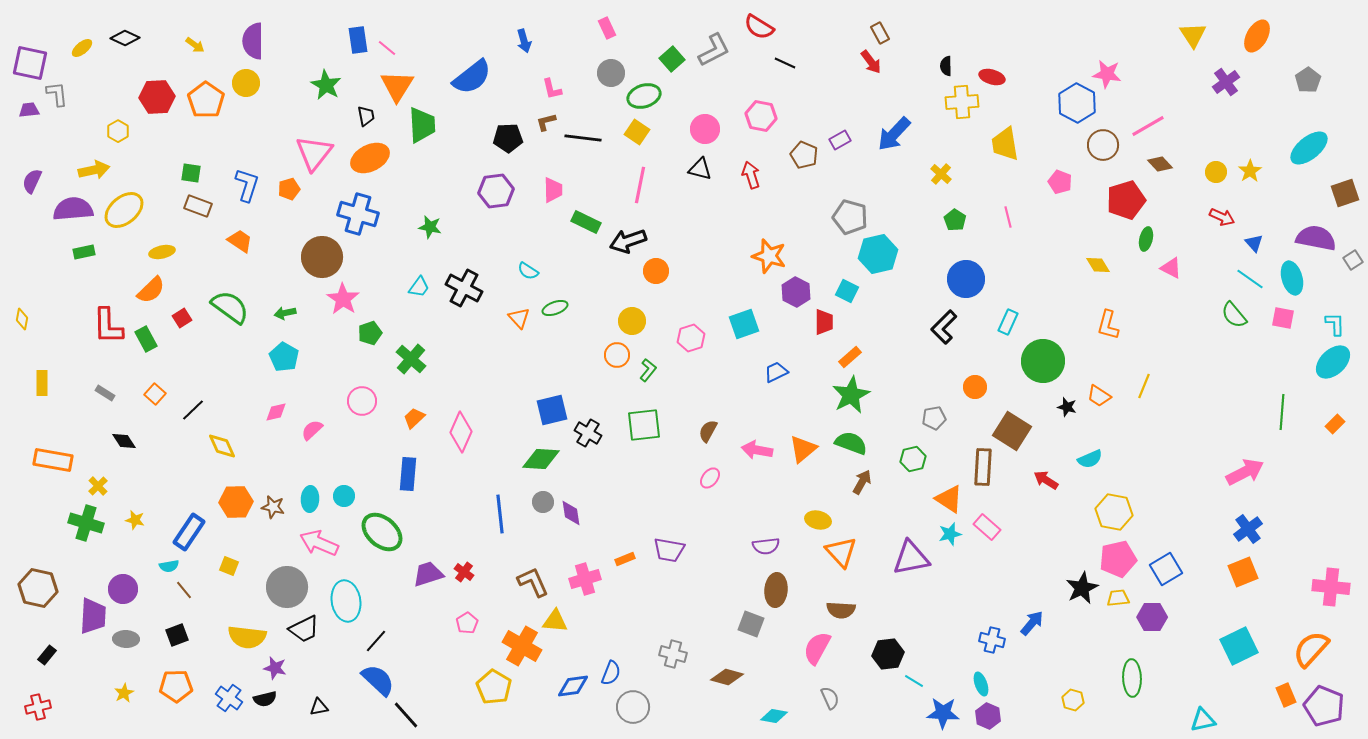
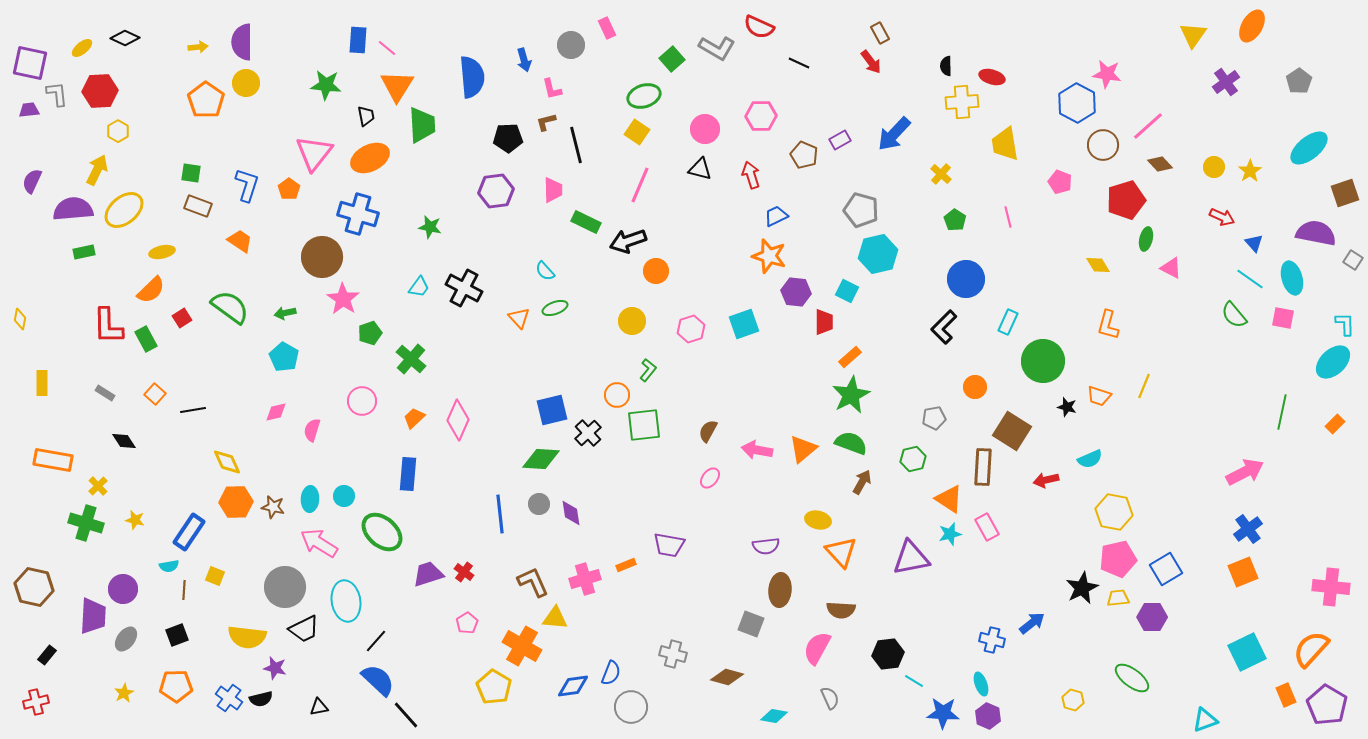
red semicircle at (759, 27): rotated 8 degrees counterclockwise
yellow triangle at (1193, 35): rotated 8 degrees clockwise
orange ellipse at (1257, 36): moved 5 px left, 10 px up
blue rectangle at (358, 40): rotated 12 degrees clockwise
purple semicircle at (253, 41): moved 11 px left, 1 px down
blue arrow at (524, 41): moved 19 px down
yellow arrow at (195, 45): moved 3 px right, 2 px down; rotated 42 degrees counterclockwise
gray L-shape at (714, 50): moved 3 px right, 2 px up; rotated 57 degrees clockwise
black line at (785, 63): moved 14 px right
gray circle at (611, 73): moved 40 px left, 28 px up
blue semicircle at (472, 77): rotated 57 degrees counterclockwise
gray pentagon at (1308, 80): moved 9 px left, 1 px down
green star at (326, 85): rotated 24 degrees counterclockwise
red hexagon at (157, 97): moved 57 px left, 6 px up
pink hexagon at (761, 116): rotated 12 degrees counterclockwise
pink line at (1148, 126): rotated 12 degrees counterclockwise
black line at (583, 138): moved 7 px left, 7 px down; rotated 69 degrees clockwise
yellow arrow at (94, 170): moved 3 px right; rotated 52 degrees counterclockwise
yellow circle at (1216, 172): moved 2 px left, 5 px up
pink line at (640, 185): rotated 12 degrees clockwise
orange pentagon at (289, 189): rotated 20 degrees counterclockwise
gray pentagon at (850, 217): moved 11 px right, 7 px up
purple semicircle at (1316, 238): moved 5 px up
gray square at (1353, 260): rotated 24 degrees counterclockwise
cyan semicircle at (528, 271): moved 17 px right; rotated 15 degrees clockwise
purple hexagon at (796, 292): rotated 20 degrees counterclockwise
yellow diamond at (22, 319): moved 2 px left
cyan L-shape at (1335, 324): moved 10 px right
pink hexagon at (691, 338): moved 9 px up
orange circle at (617, 355): moved 40 px down
blue trapezoid at (776, 372): moved 156 px up
orange trapezoid at (1099, 396): rotated 15 degrees counterclockwise
black line at (193, 410): rotated 35 degrees clockwise
green line at (1282, 412): rotated 8 degrees clockwise
pink semicircle at (312, 430): rotated 30 degrees counterclockwise
pink diamond at (461, 432): moved 3 px left, 12 px up
black cross at (588, 433): rotated 16 degrees clockwise
yellow diamond at (222, 446): moved 5 px right, 16 px down
red arrow at (1046, 480): rotated 45 degrees counterclockwise
gray circle at (543, 502): moved 4 px left, 2 px down
pink rectangle at (987, 527): rotated 20 degrees clockwise
pink arrow at (319, 543): rotated 9 degrees clockwise
purple trapezoid at (669, 550): moved 5 px up
orange rectangle at (625, 559): moved 1 px right, 6 px down
yellow square at (229, 566): moved 14 px left, 10 px down
gray circle at (287, 587): moved 2 px left
brown hexagon at (38, 588): moved 4 px left, 1 px up
brown line at (184, 590): rotated 42 degrees clockwise
brown ellipse at (776, 590): moved 4 px right
yellow triangle at (555, 621): moved 3 px up
blue arrow at (1032, 623): rotated 12 degrees clockwise
gray ellipse at (126, 639): rotated 55 degrees counterclockwise
cyan square at (1239, 646): moved 8 px right, 6 px down
green ellipse at (1132, 678): rotated 51 degrees counterclockwise
black semicircle at (265, 699): moved 4 px left
purple pentagon at (1324, 706): moved 3 px right, 1 px up; rotated 9 degrees clockwise
red cross at (38, 707): moved 2 px left, 5 px up
gray circle at (633, 707): moved 2 px left
cyan triangle at (1203, 720): moved 2 px right; rotated 8 degrees counterclockwise
